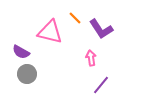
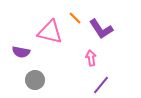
purple semicircle: rotated 18 degrees counterclockwise
gray circle: moved 8 px right, 6 px down
